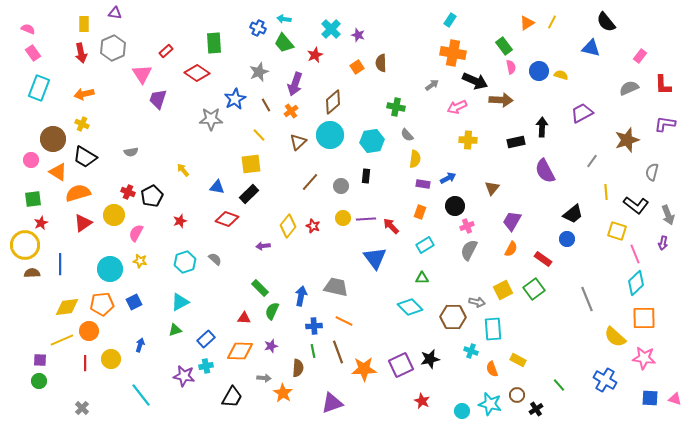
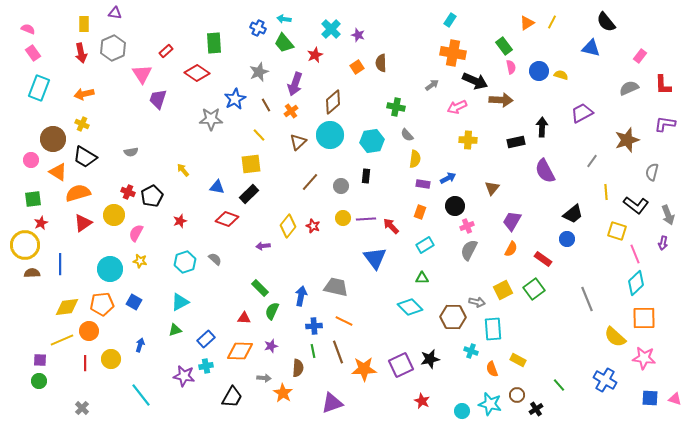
blue square at (134, 302): rotated 35 degrees counterclockwise
